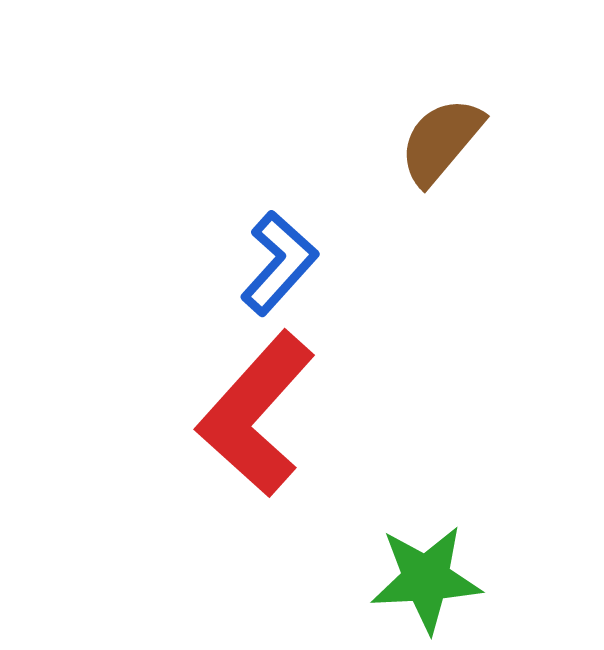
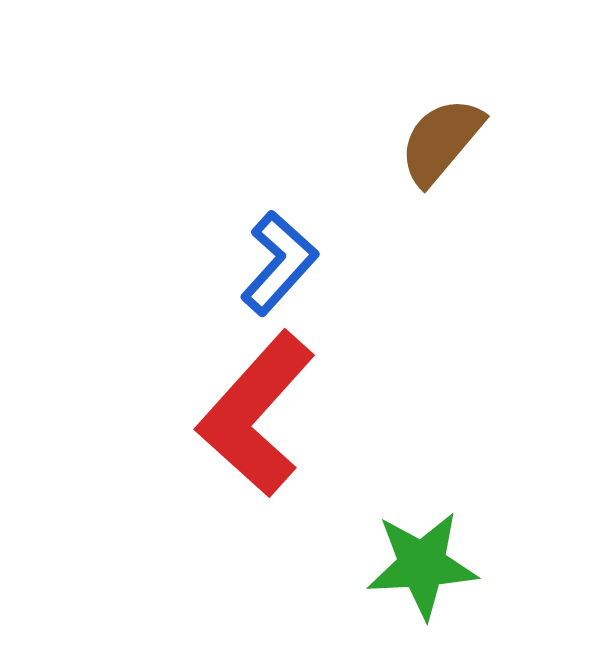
green star: moved 4 px left, 14 px up
